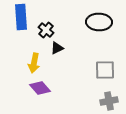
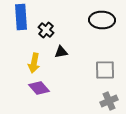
black ellipse: moved 3 px right, 2 px up
black triangle: moved 4 px right, 4 px down; rotated 16 degrees clockwise
purple diamond: moved 1 px left
gray cross: rotated 12 degrees counterclockwise
